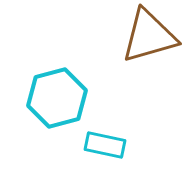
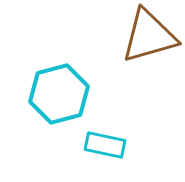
cyan hexagon: moved 2 px right, 4 px up
